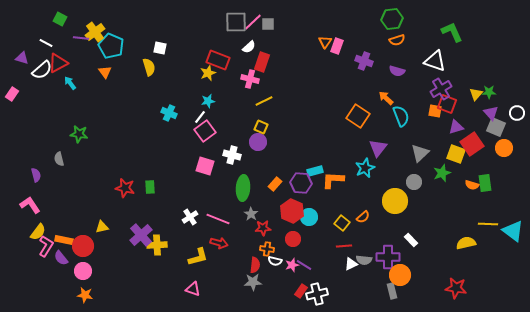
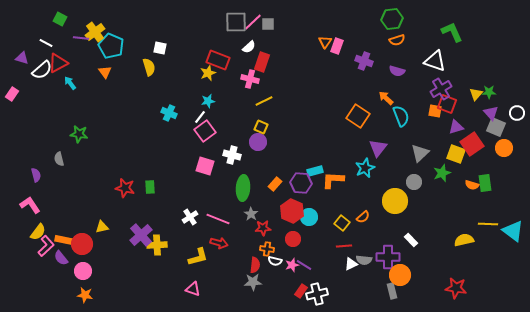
yellow semicircle at (466, 243): moved 2 px left, 3 px up
pink L-shape at (46, 246): rotated 15 degrees clockwise
red circle at (83, 246): moved 1 px left, 2 px up
